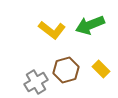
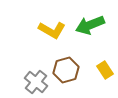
yellow L-shape: rotated 8 degrees counterclockwise
yellow rectangle: moved 4 px right, 1 px down; rotated 12 degrees clockwise
gray cross: rotated 20 degrees counterclockwise
